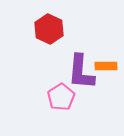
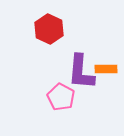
orange rectangle: moved 3 px down
pink pentagon: rotated 12 degrees counterclockwise
